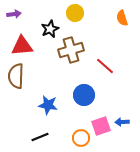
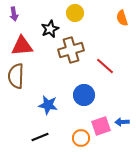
purple arrow: rotated 88 degrees clockwise
